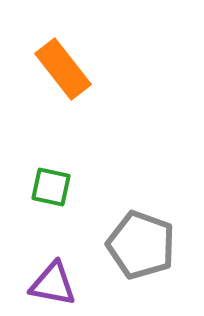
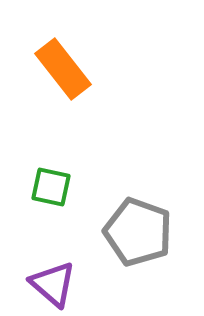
gray pentagon: moved 3 px left, 13 px up
purple triangle: rotated 30 degrees clockwise
